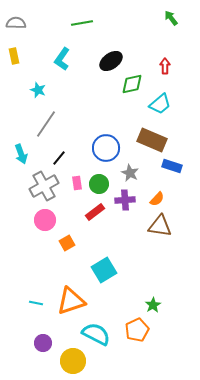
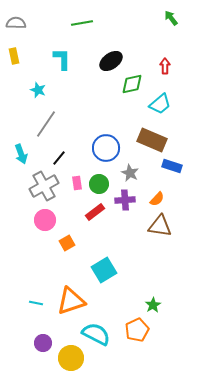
cyan L-shape: rotated 145 degrees clockwise
yellow circle: moved 2 px left, 3 px up
